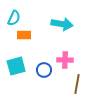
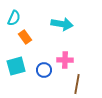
orange rectangle: moved 1 px right, 2 px down; rotated 56 degrees clockwise
